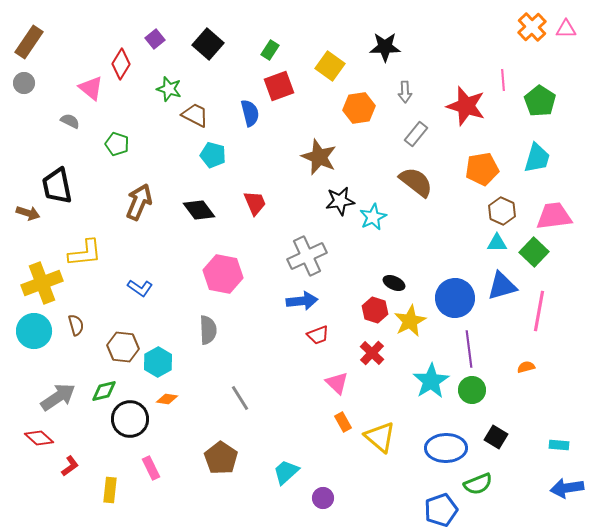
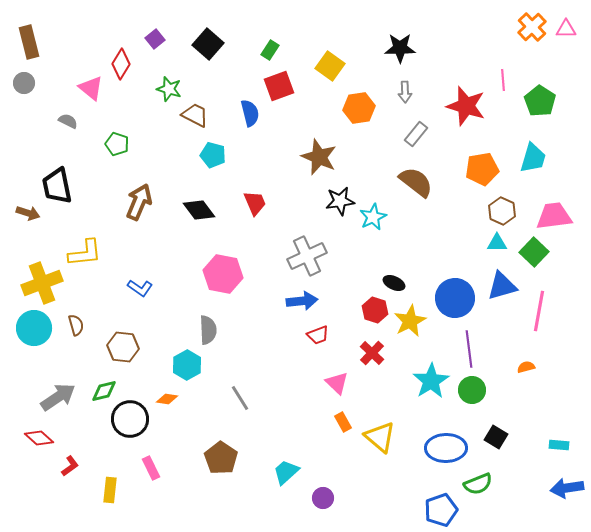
brown rectangle at (29, 42): rotated 48 degrees counterclockwise
black star at (385, 47): moved 15 px right, 1 px down
gray semicircle at (70, 121): moved 2 px left
cyan trapezoid at (537, 158): moved 4 px left
cyan circle at (34, 331): moved 3 px up
cyan hexagon at (158, 362): moved 29 px right, 3 px down
